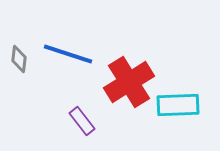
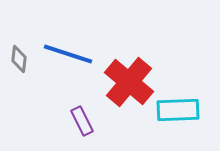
red cross: rotated 18 degrees counterclockwise
cyan rectangle: moved 5 px down
purple rectangle: rotated 12 degrees clockwise
